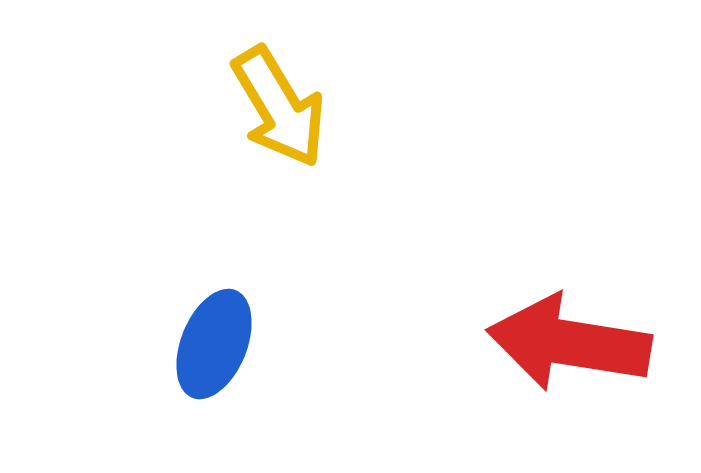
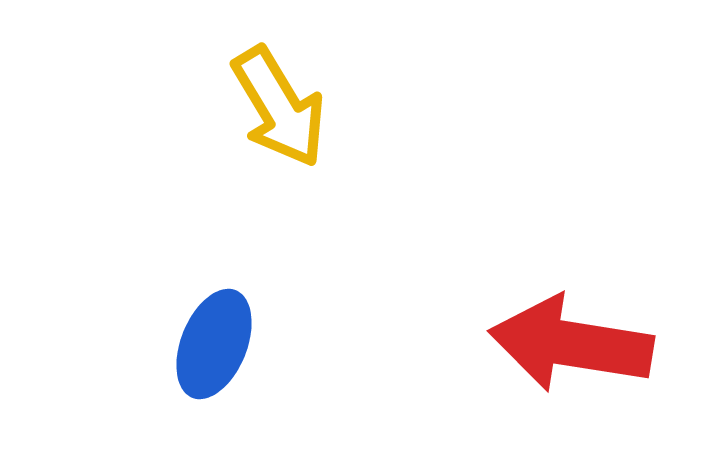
red arrow: moved 2 px right, 1 px down
